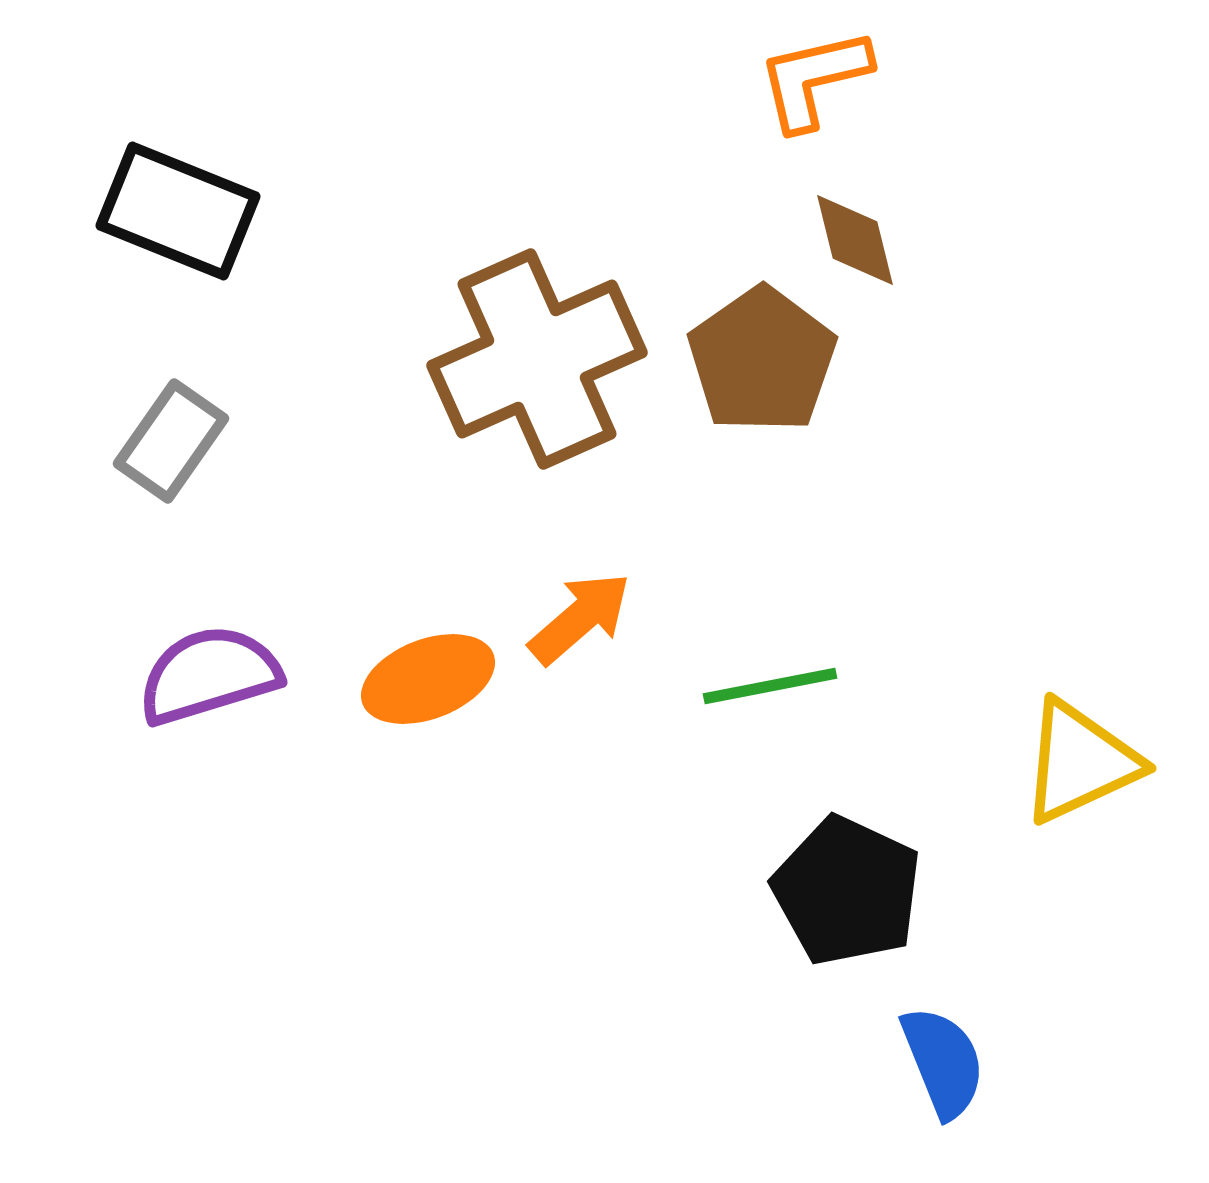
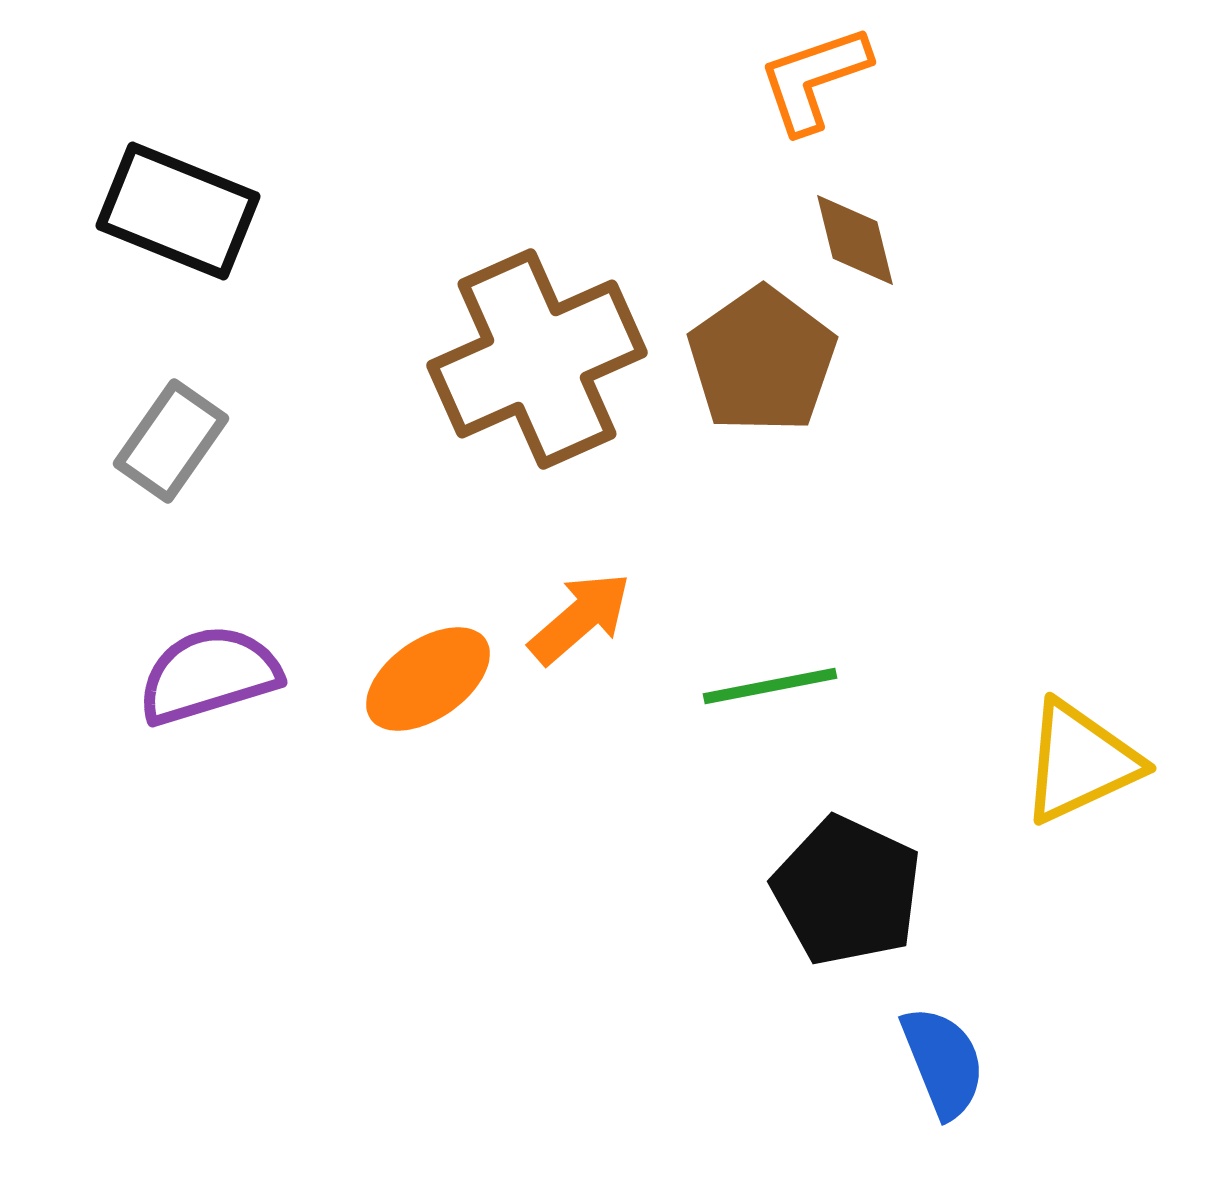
orange L-shape: rotated 6 degrees counterclockwise
orange ellipse: rotated 14 degrees counterclockwise
